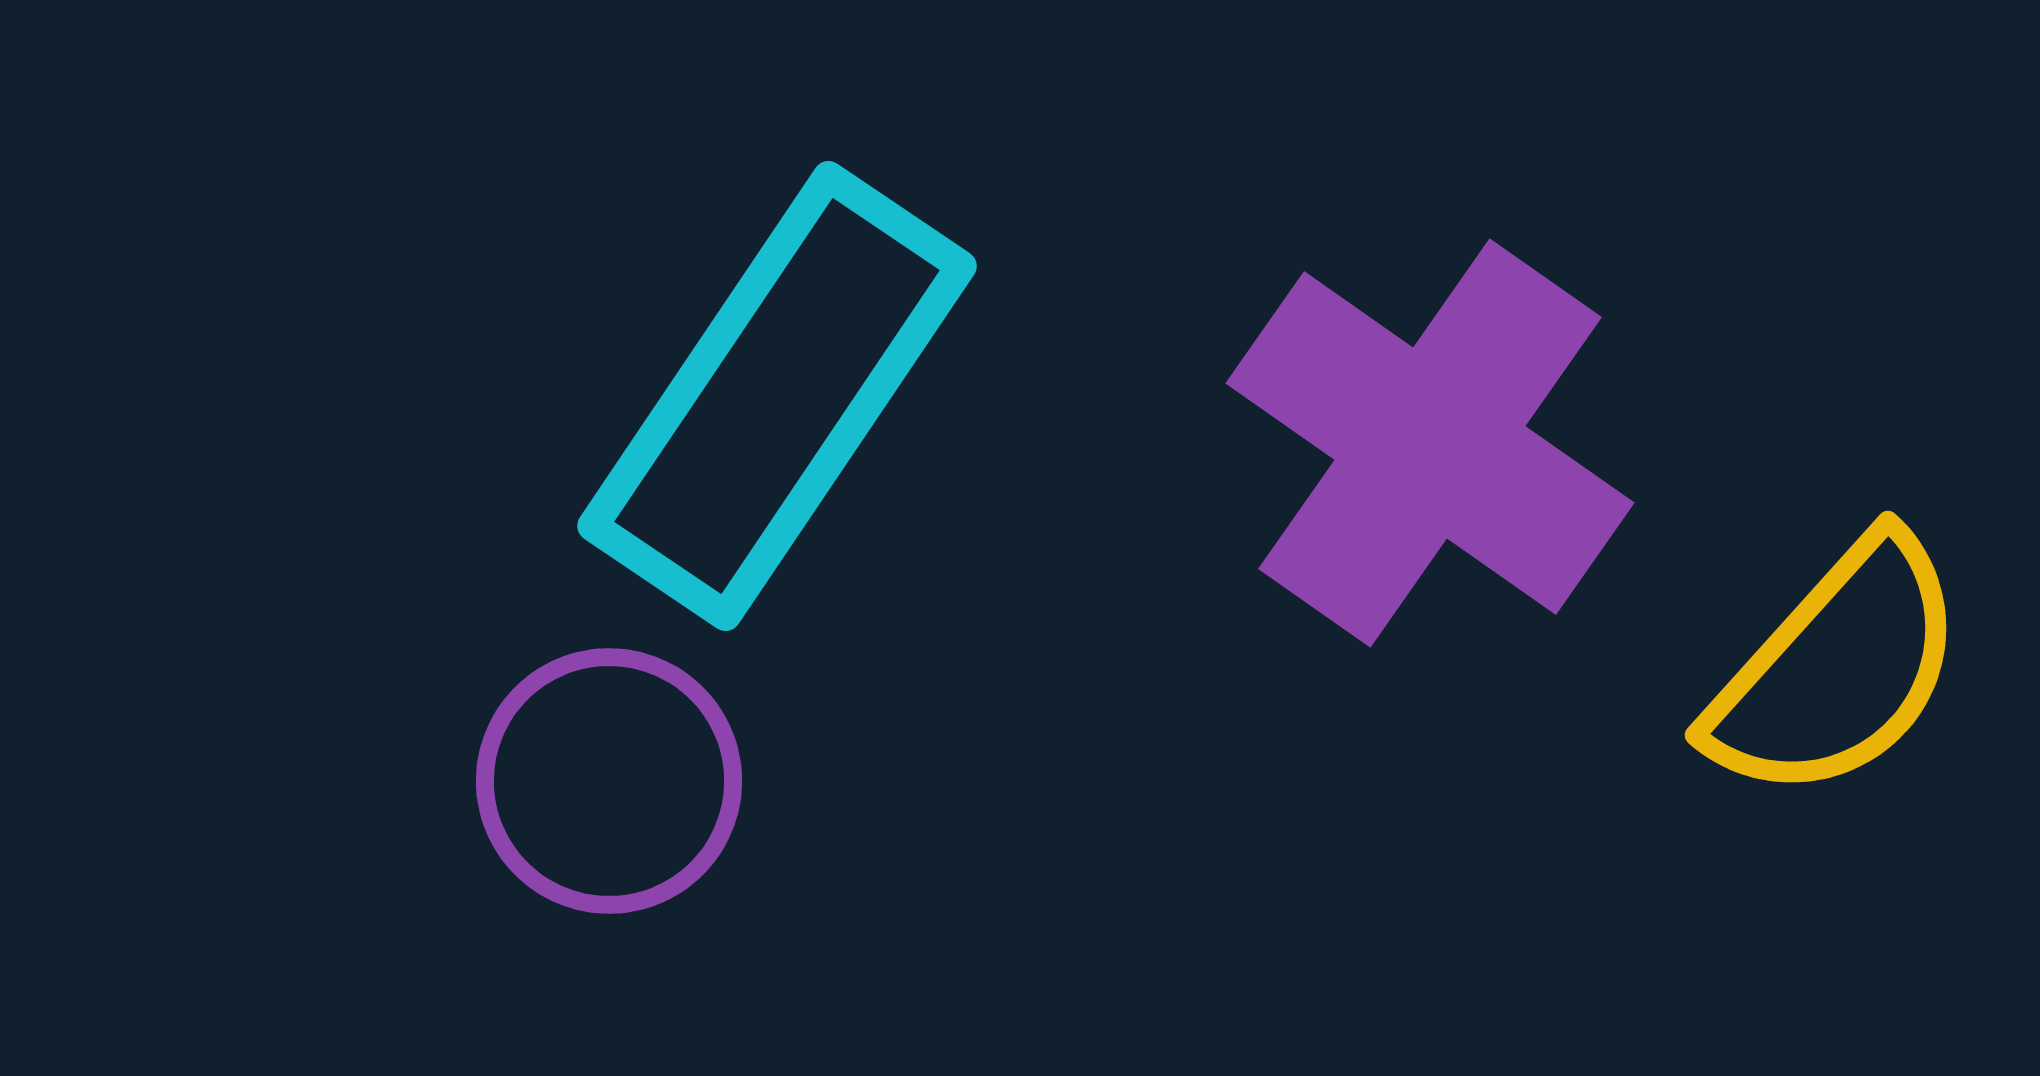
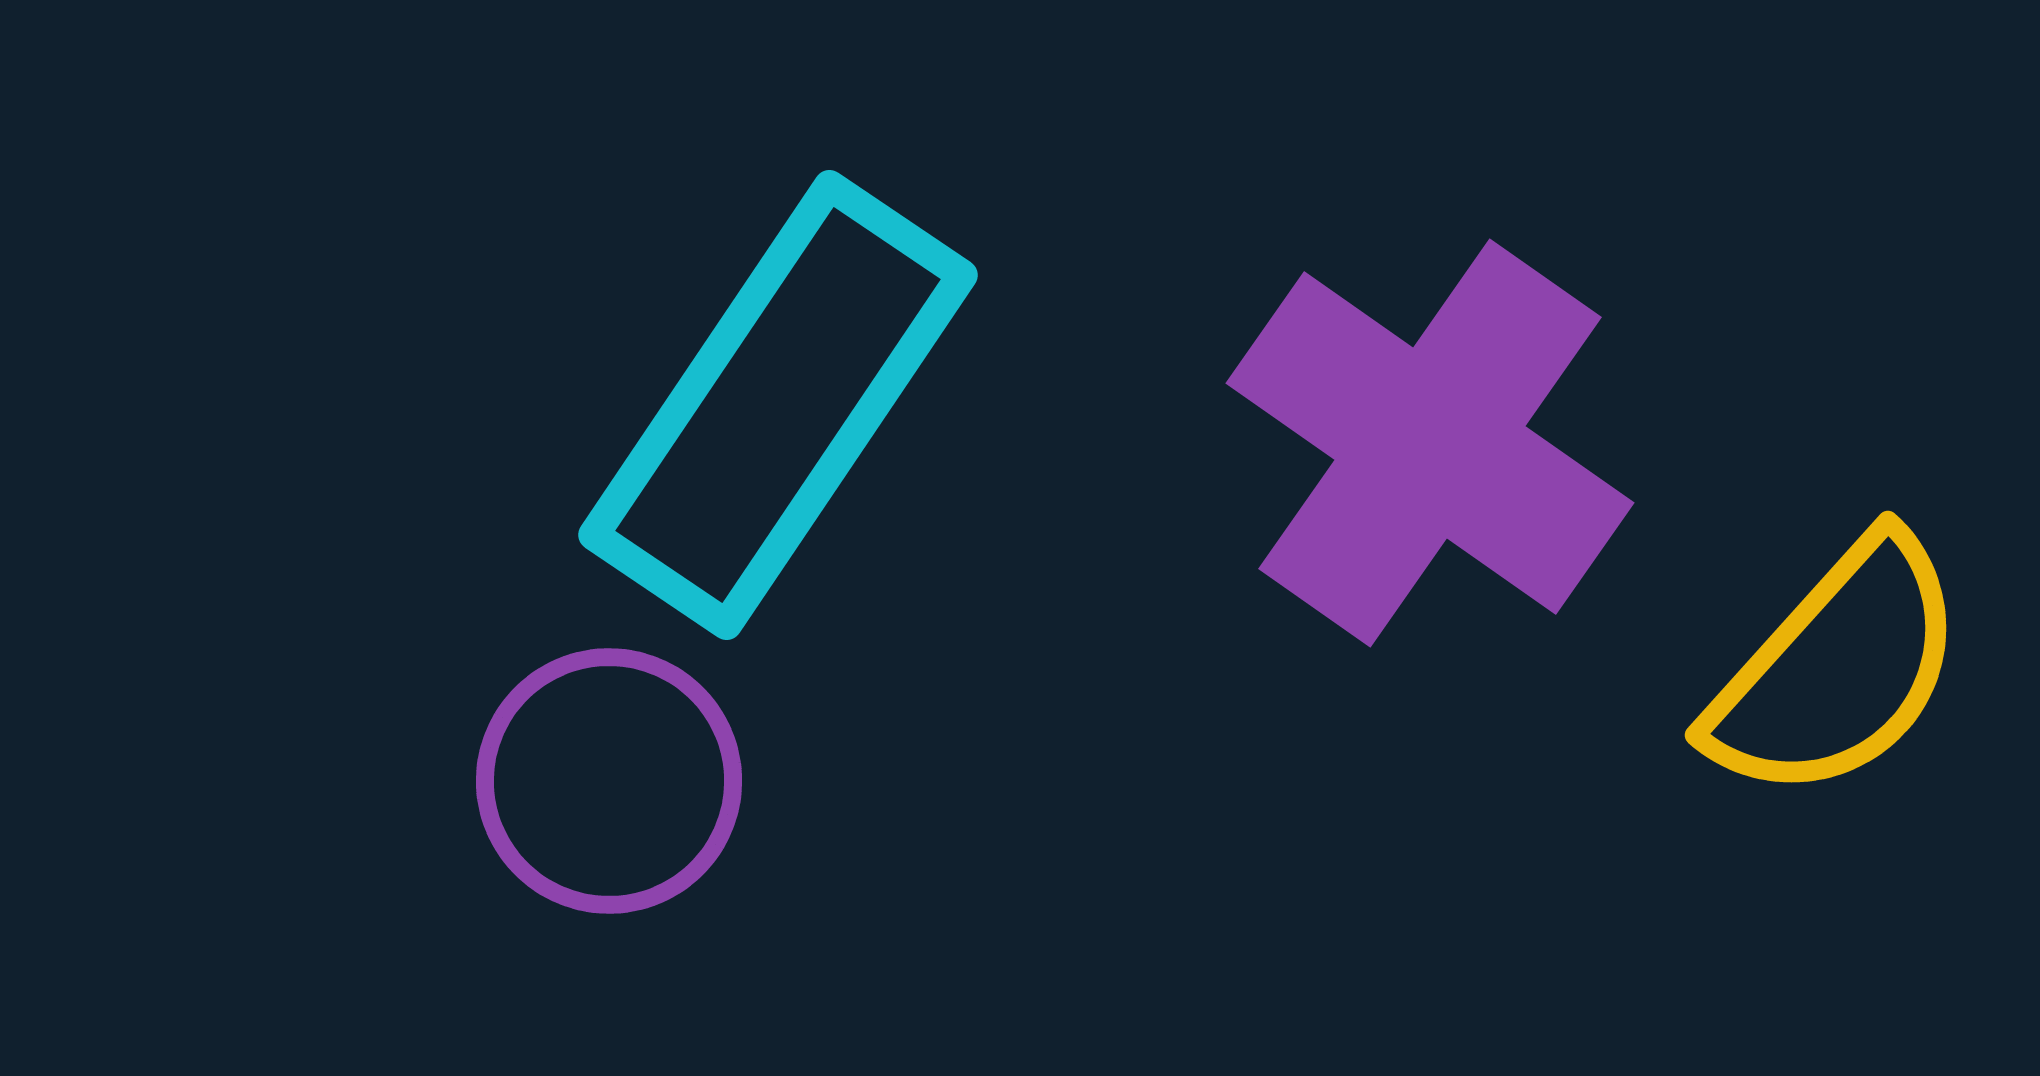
cyan rectangle: moved 1 px right, 9 px down
